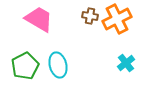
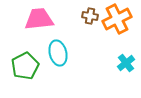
pink trapezoid: rotated 36 degrees counterclockwise
cyan ellipse: moved 12 px up
